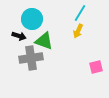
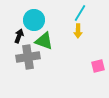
cyan circle: moved 2 px right, 1 px down
yellow arrow: rotated 24 degrees counterclockwise
black arrow: rotated 88 degrees counterclockwise
gray cross: moved 3 px left, 1 px up
pink square: moved 2 px right, 1 px up
